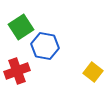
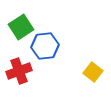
blue hexagon: rotated 16 degrees counterclockwise
red cross: moved 2 px right
